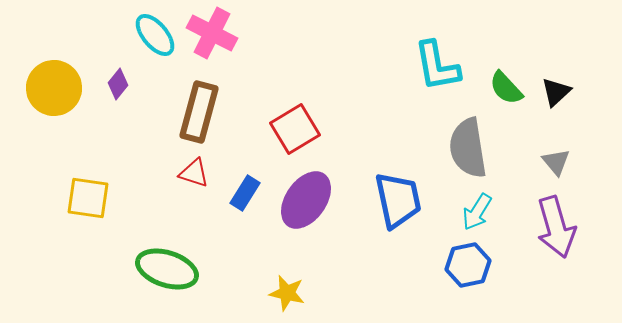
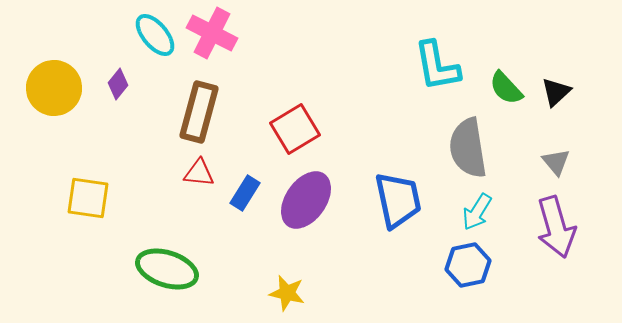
red triangle: moved 5 px right; rotated 12 degrees counterclockwise
